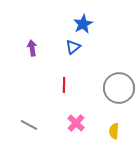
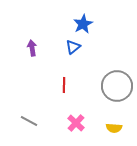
gray circle: moved 2 px left, 2 px up
gray line: moved 4 px up
yellow semicircle: moved 3 px up; rotated 91 degrees counterclockwise
